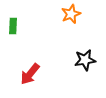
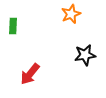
black star: moved 5 px up
